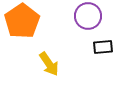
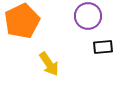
orange pentagon: rotated 8 degrees clockwise
